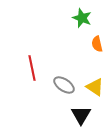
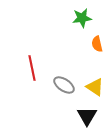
green star: rotated 30 degrees counterclockwise
black triangle: moved 6 px right, 1 px down
